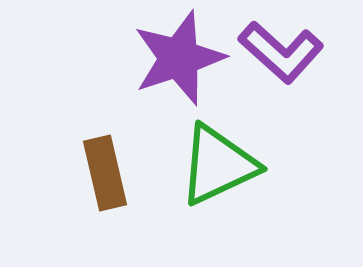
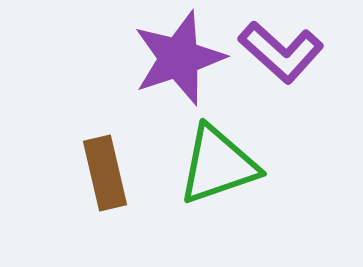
green triangle: rotated 6 degrees clockwise
